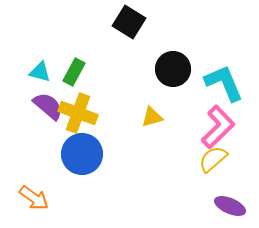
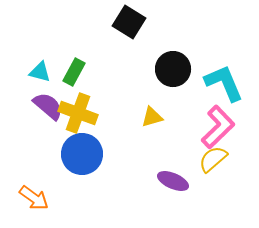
purple ellipse: moved 57 px left, 25 px up
